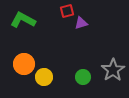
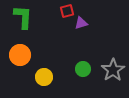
green L-shape: moved 3 px up; rotated 65 degrees clockwise
orange circle: moved 4 px left, 9 px up
green circle: moved 8 px up
